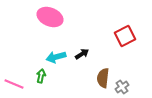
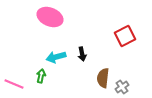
black arrow: rotated 112 degrees clockwise
